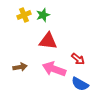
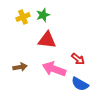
yellow cross: moved 1 px left, 2 px down
red triangle: moved 1 px left, 1 px up
